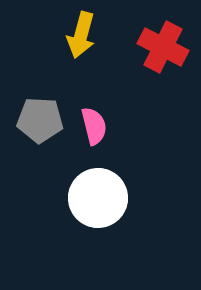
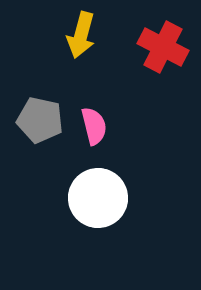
gray pentagon: rotated 9 degrees clockwise
